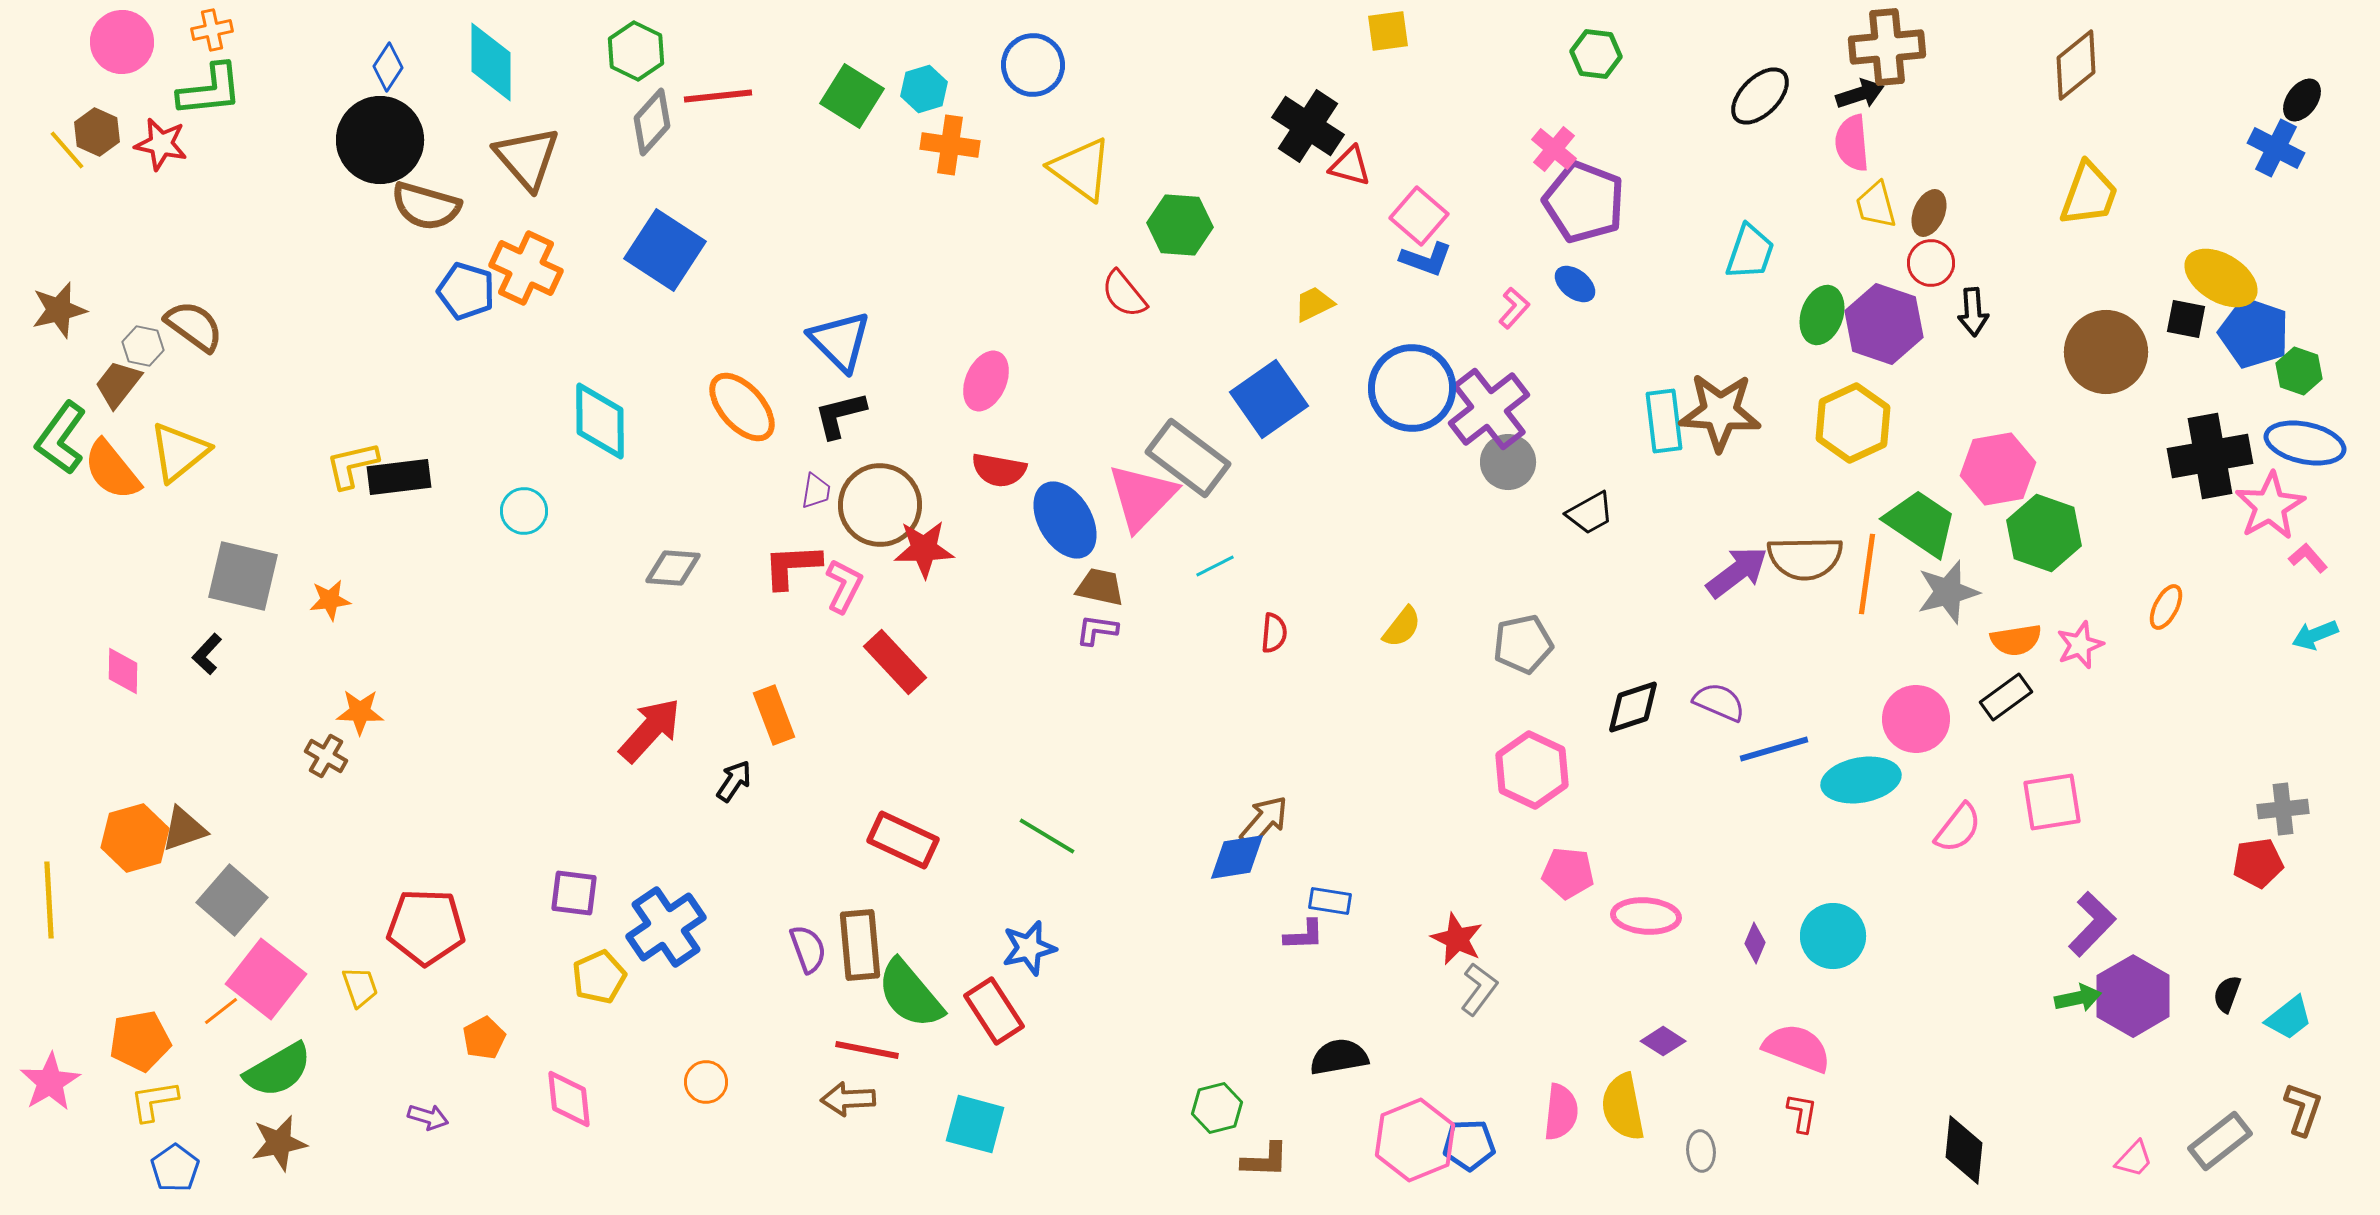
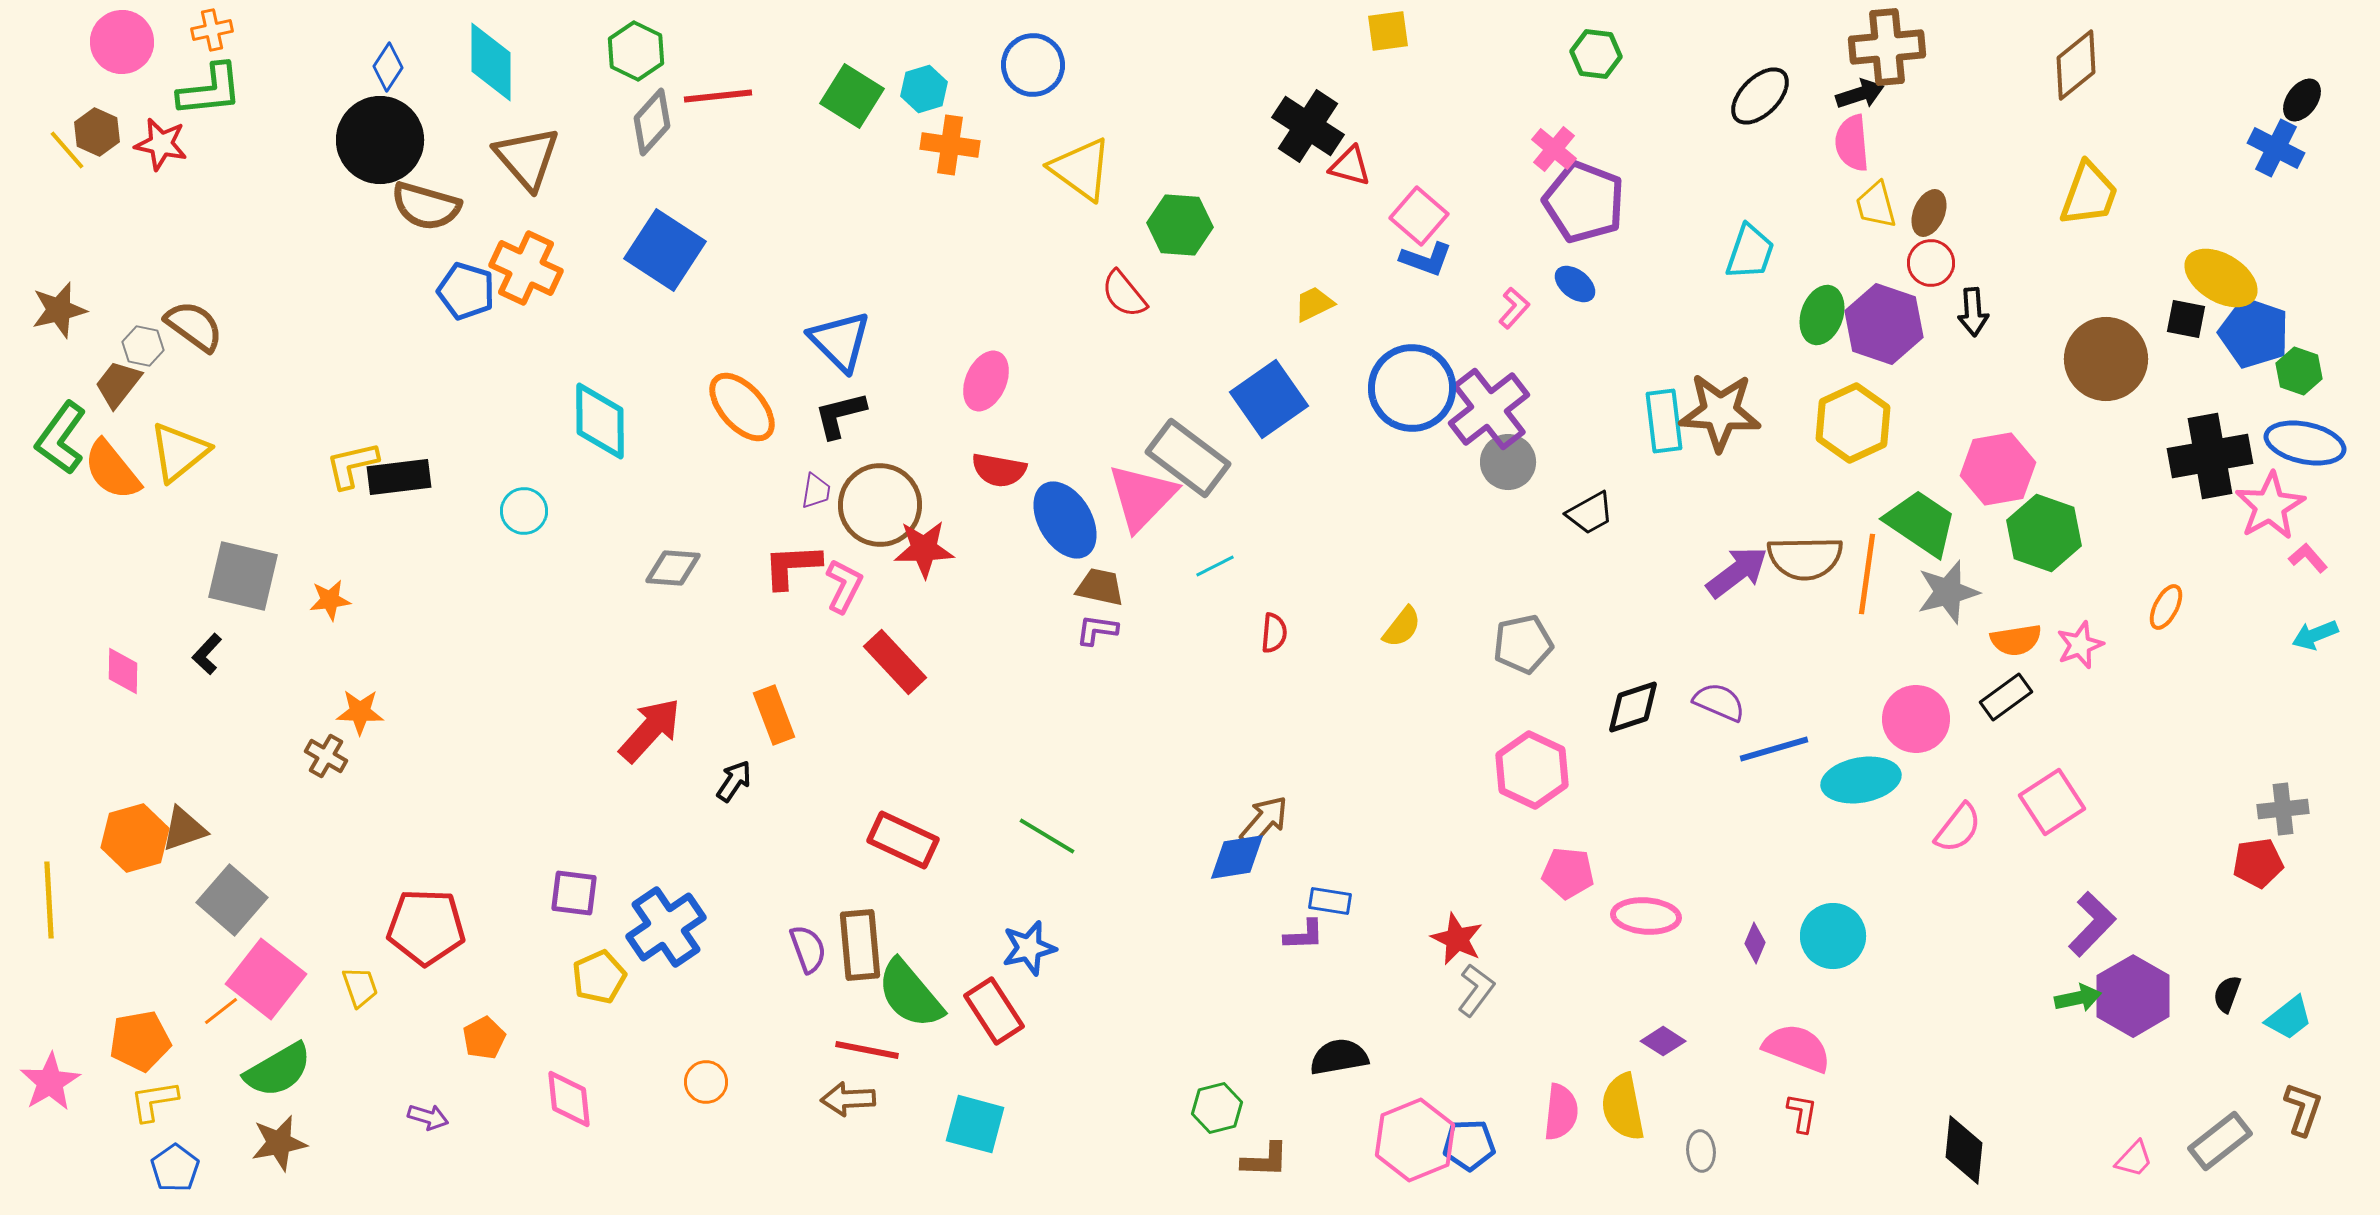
brown circle at (2106, 352): moved 7 px down
pink square at (2052, 802): rotated 24 degrees counterclockwise
gray L-shape at (1479, 989): moved 3 px left, 1 px down
